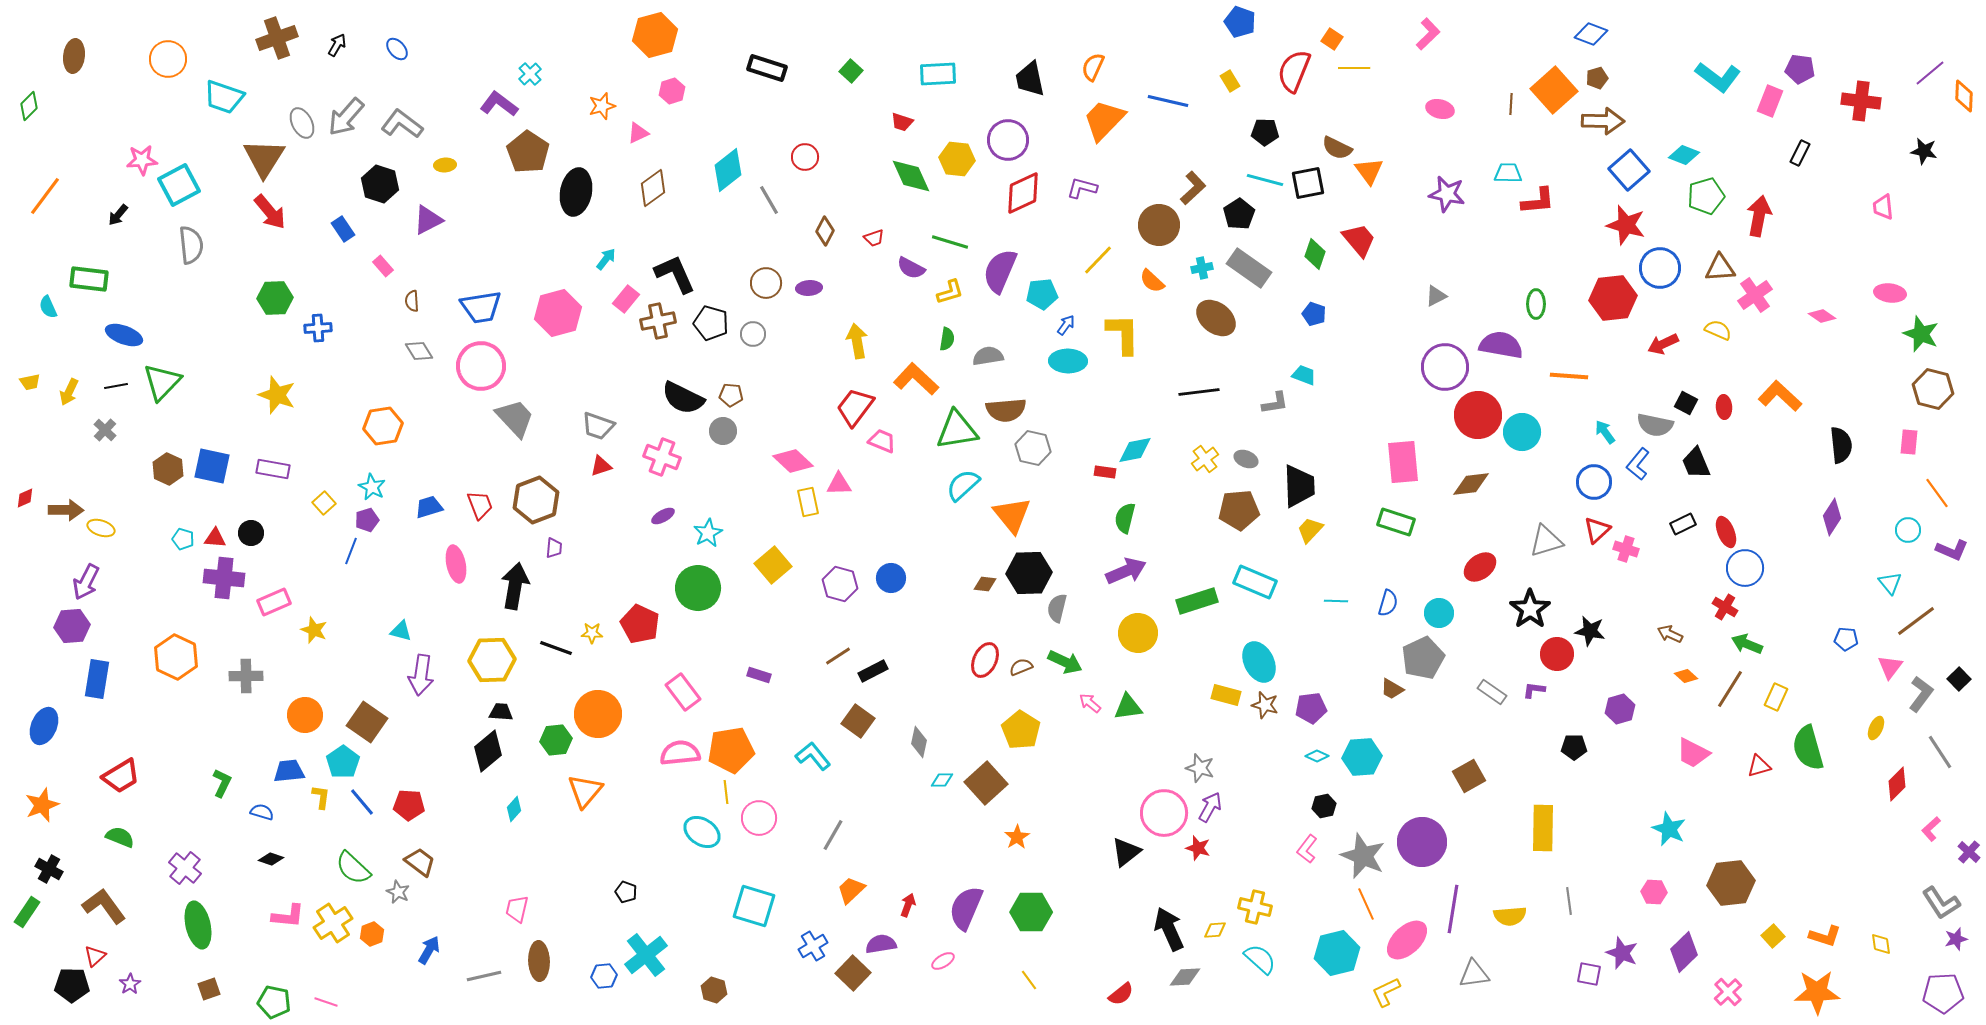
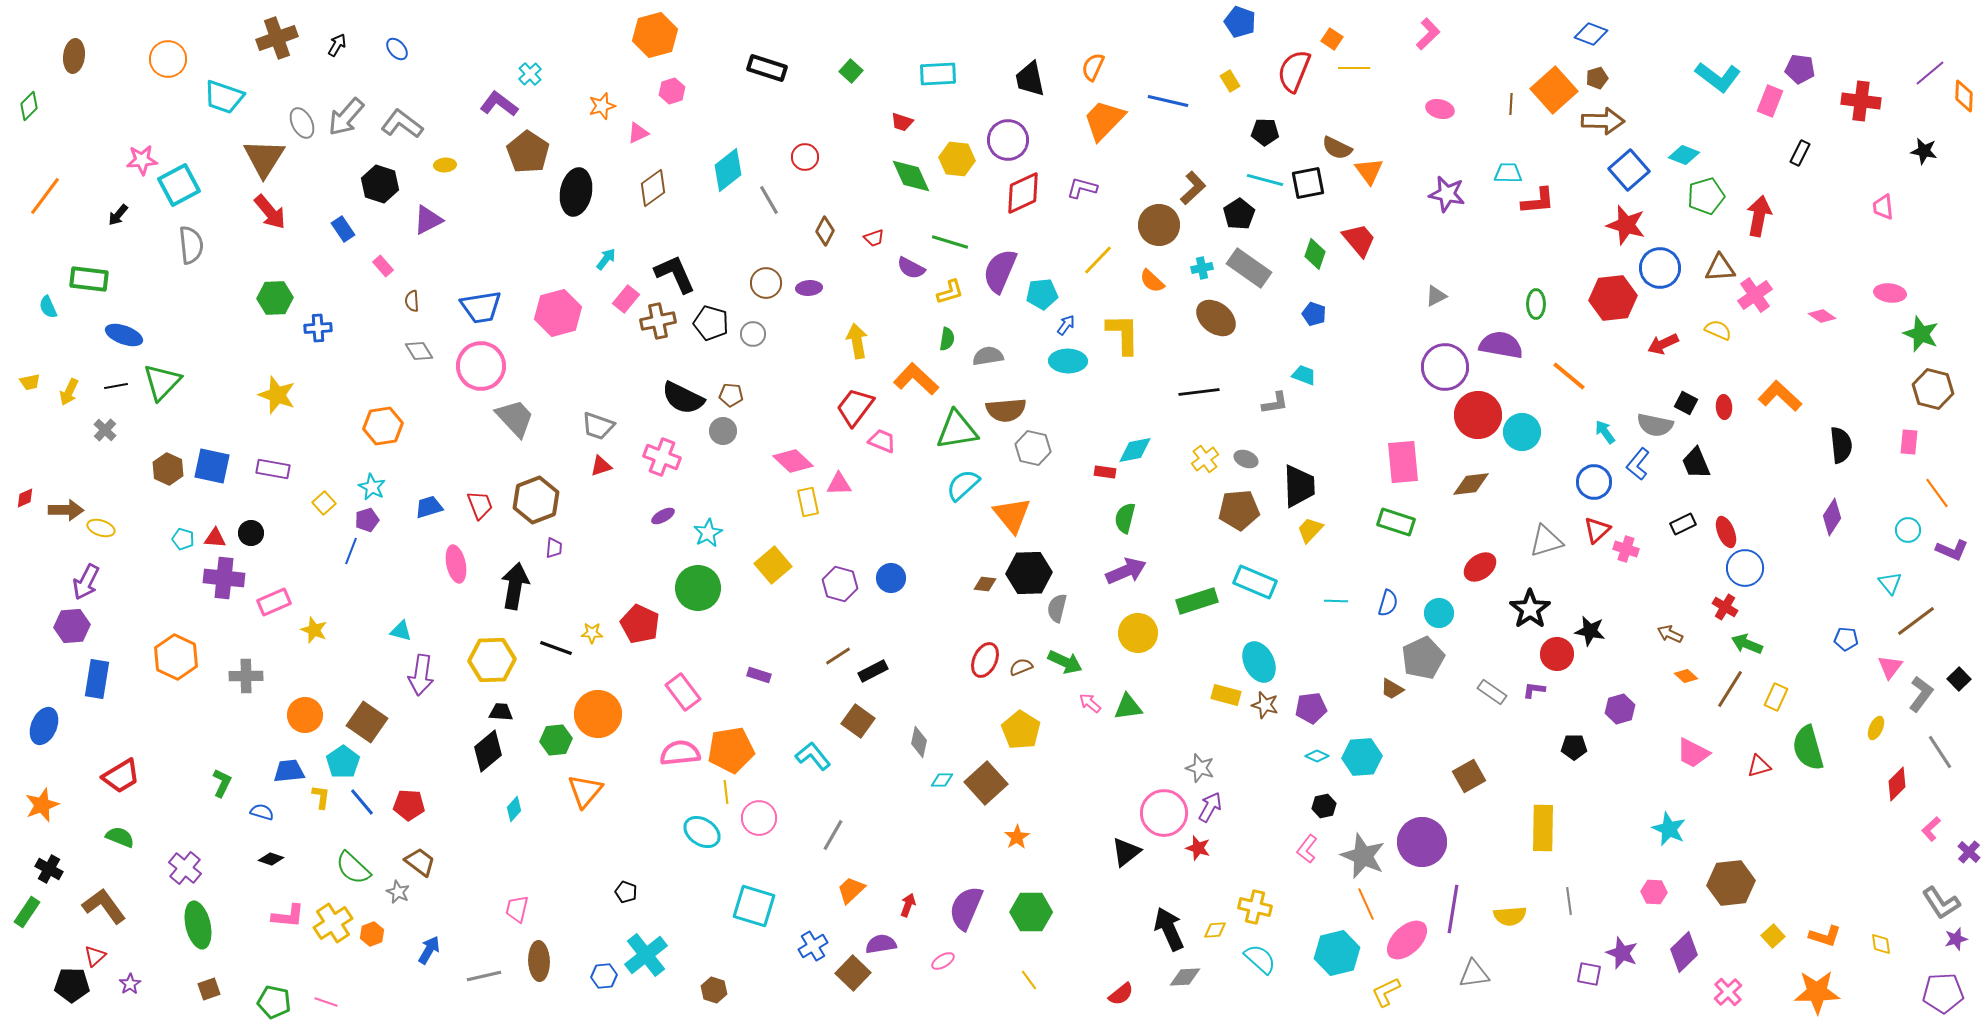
orange line at (1569, 376): rotated 36 degrees clockwise
